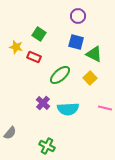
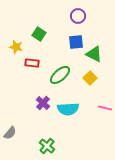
blue square: rotated 21 degrees counterclockwise
red rectangle: moved 2 px left, 6 px down; rotated 16 degrees counterclockwise
green cross: rotated 14 degrees clockwise
